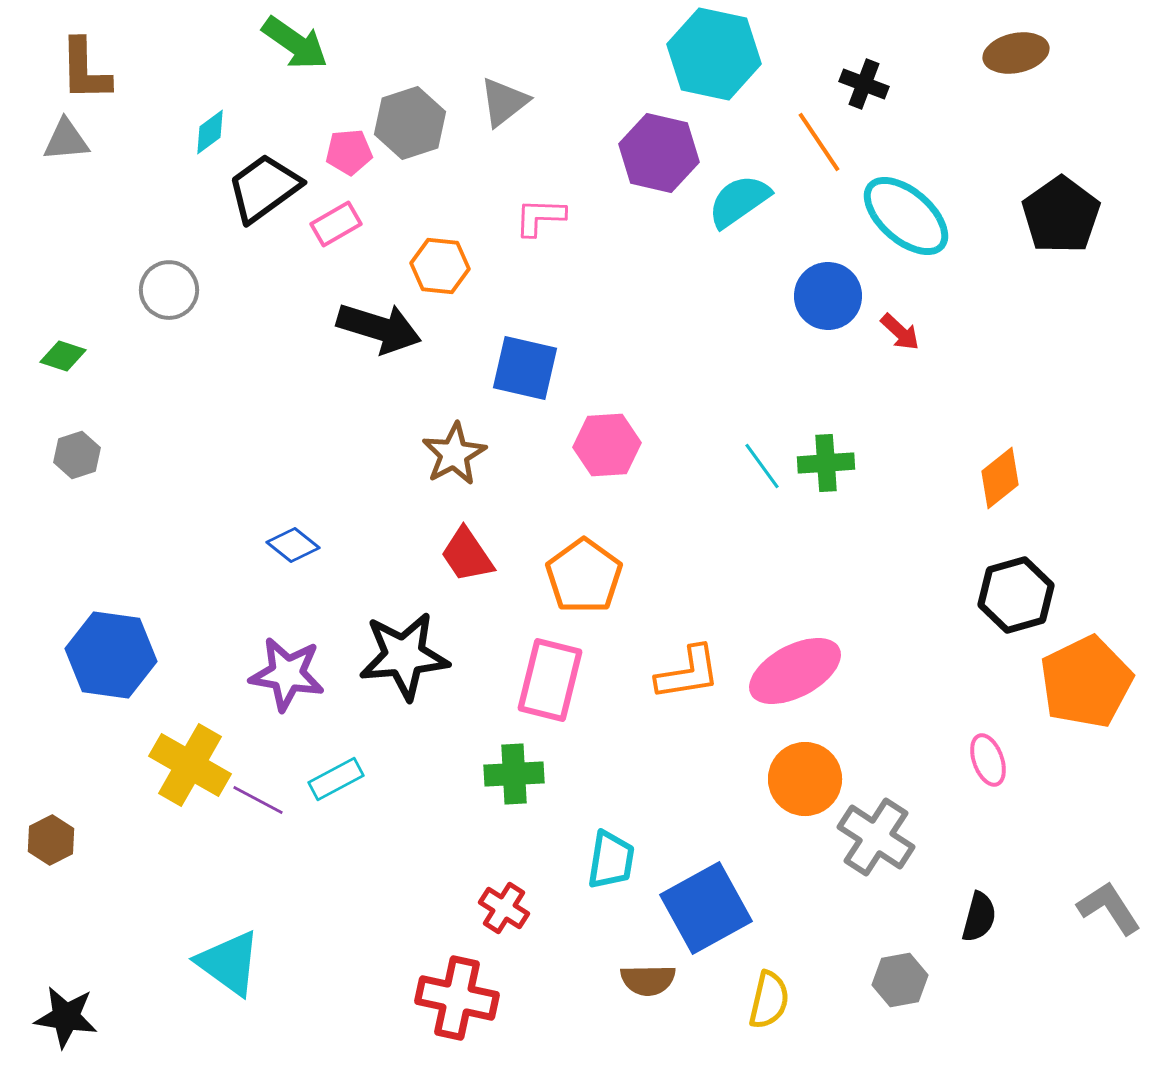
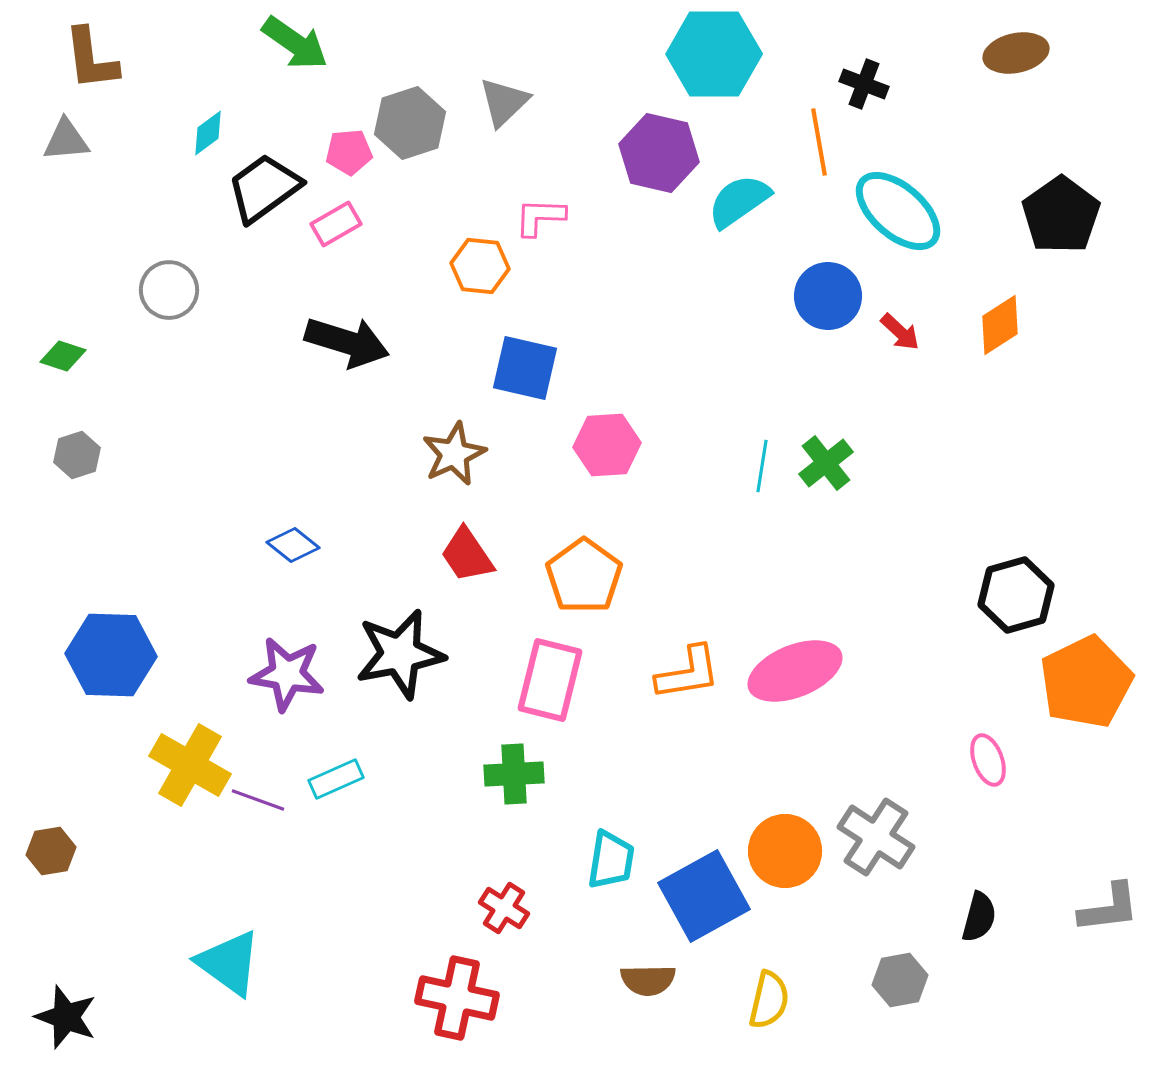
cyan hexagon at (714, 54): rotated 12 degrees counterclockwise
brown L-shape at (85, 70): moved 6 px right, 11 px up; rotated 6 degrees counterclockwise
gray triangle at (504, 102): rotated 6 degrees counterclockwise
cyan diamond at (210, 132): moved 2 px left, 1 px down
orange line at (819, 142): rotated 24 degrees clockwise
cyan ellipse at (906, 216): moved 8 px left, 5 px up
orange hexagon at (440, 266): moved 40 px right
black arrow at (379, 328): moved 32 px left, 14 px down
brown star at (454, 454): rotated 4 degrees clockwise
green cross at (826, 463): rotated 34 degrees counterclockwise
cyan line at (762, 466): rotated 45 degrees clockwise
orange diamond at (1000, 478): moved 153 px up; rotated 6 degrees clockwise
blue hexagon at (111, 655): rotated 6 degrees counterclockwise
black star at (404, 656): moved 4 px left, 2 px up; rotated 6 degrees counterclockwise
pink ellipse at (795, 671): rotated 6 degrees clockwise
cyan rectangle at (336, 779): rotated 4 degrees clockwise
orange circle at (805, 779): moved 20 px left, 72 px down
purple line at (258, 800): rotated 8 degrees counterclockwise
brown hexagon at (51, 840): moved 11 px down; rotated 18 degrees clockwise
blue square at (706, 908): moved 2 px left, 12 px up
gray L-shape at (1109, 908): rotated 116 degrees clockwise
black star at (66, 1017): rotated 12 degrees clockwise
